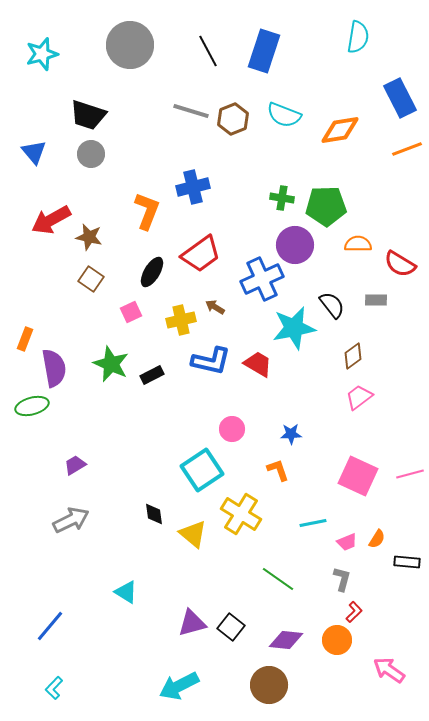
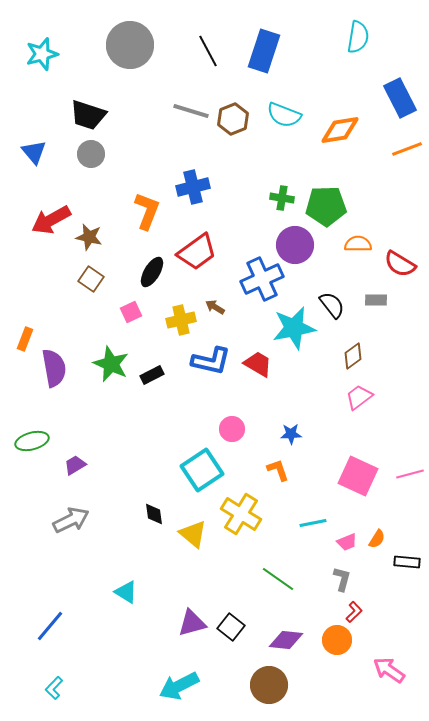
red trapezoid at (201, 254): moved 4 px left, 2 px up
green ellipse at (32, 406): moved 35 px down
